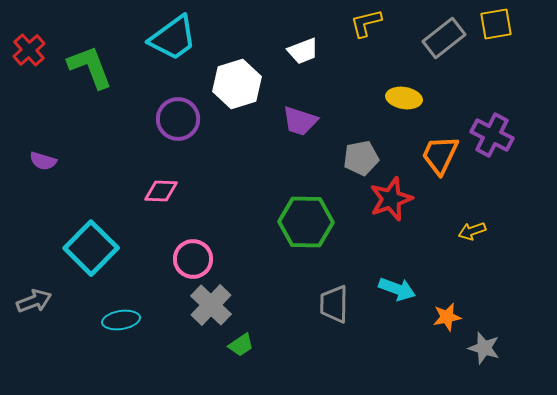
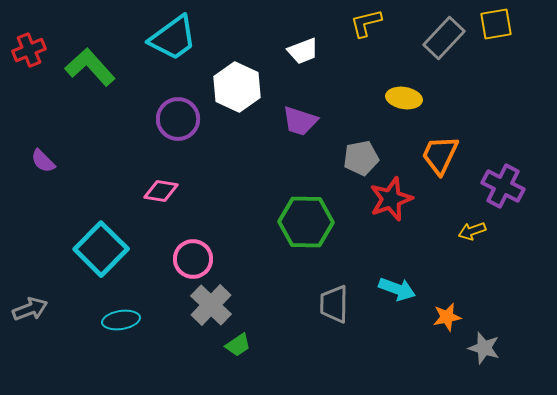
gray rectangle: rotated 9 degrees counterclockwise
red cross: rotated 20 degrees clockwise
green L-shape: rotated 21 degrees counterclockwise
white hexagon: moved 3 px down; rotated 18 degrees counterclockwise
purple cross: moved 11 px right, 51 px down
purple semicircle: rotated 28 degrees clockwise
pink diamond: rotated 8 degrees clockwise
cyan square: moved 10 px right, 1 px down
gray arrow: moved 4 px left, 8 px down
green trapezoid: moved 3 px left
